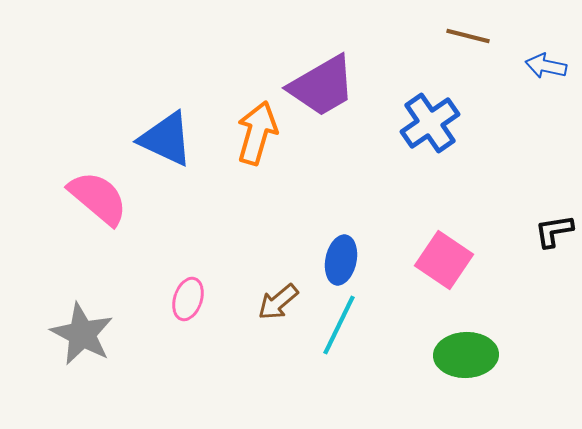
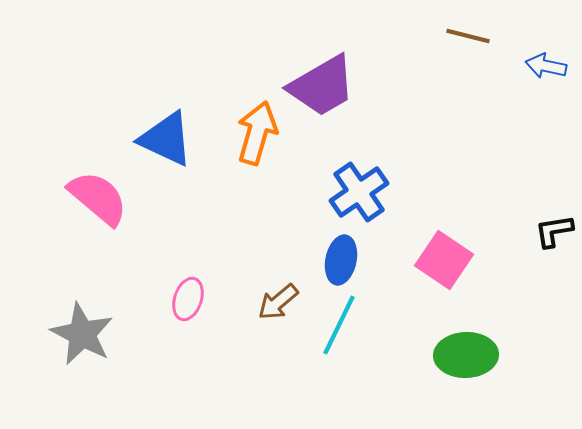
blue cross: moved 71 px left, 69 px down
